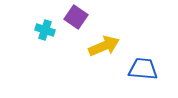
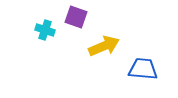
purple square: rotated 15 degrees counterclockwise
